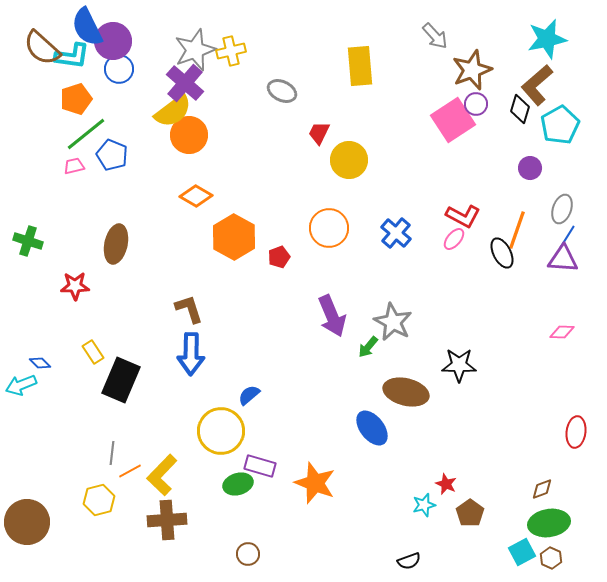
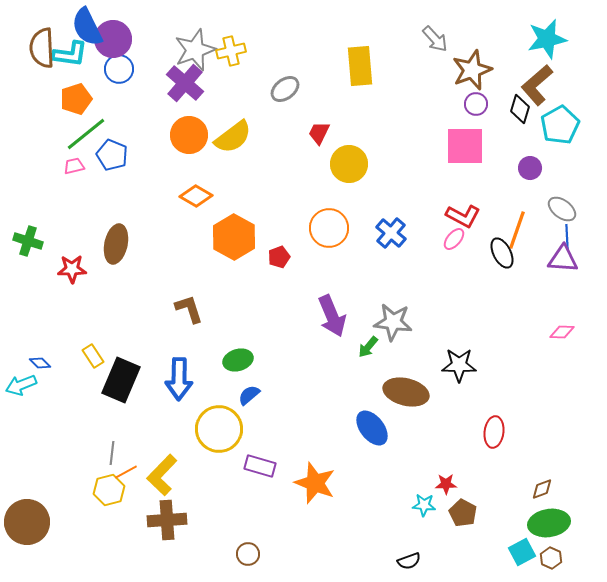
gray arrow at (435, 36): moved 3 px down
purple circle at (113, 41): moved 2 px up
brown semicircle at (42, 48): rotated 45 degrees clockwise
cyan L-shape at (72, 56): moved 2 px left, 2 px up
gray ellipse at (282, 91): moved 3 px right, 2 px up; rotated 64 degrees counterclockwise
yellow semicircle at (173, 111): moved 60 px right, 26 px down
pink square at (453, 120): moved 12 px right, 26 px down; rotated 33 degrees clockwise
yellow circle at (349, 160): moved 4 px down
gray ellipse at (562, 209): rotated 72 degrees counterclockwise
blue cross at (396, 233): moved 5 px left
blue line at (567, 237): rotated 35 degrees counterclockwise
red star at (75, 286): moved 3 px left, 17 px up
gray star at (393, 322): rotated 21 degrees counterclockwise
yellow rectangle at (93, 352): moved 4 px down
blue arrow at (191, 354): moved 12 px left, 25 px down
yellow circle at (221, 431): moved 2 px left, 2 px up
red ellipse at (576, 432): moved 82 px left
orange line at (130, 471): moved 4 px left, 1 px down
green ellipse at (238, 484): moved 124 px up
red star at (446, 484): rotated 25 degrees counterclockwise
yellow hexagon at (99, 500): moved 10 px right, 10 px up
cyan star at (424, 505): rotated 20 degrees clockwise
brown pentagon at (470, 513): moved 7 px left; rotated 8 degrees counterclockwise
